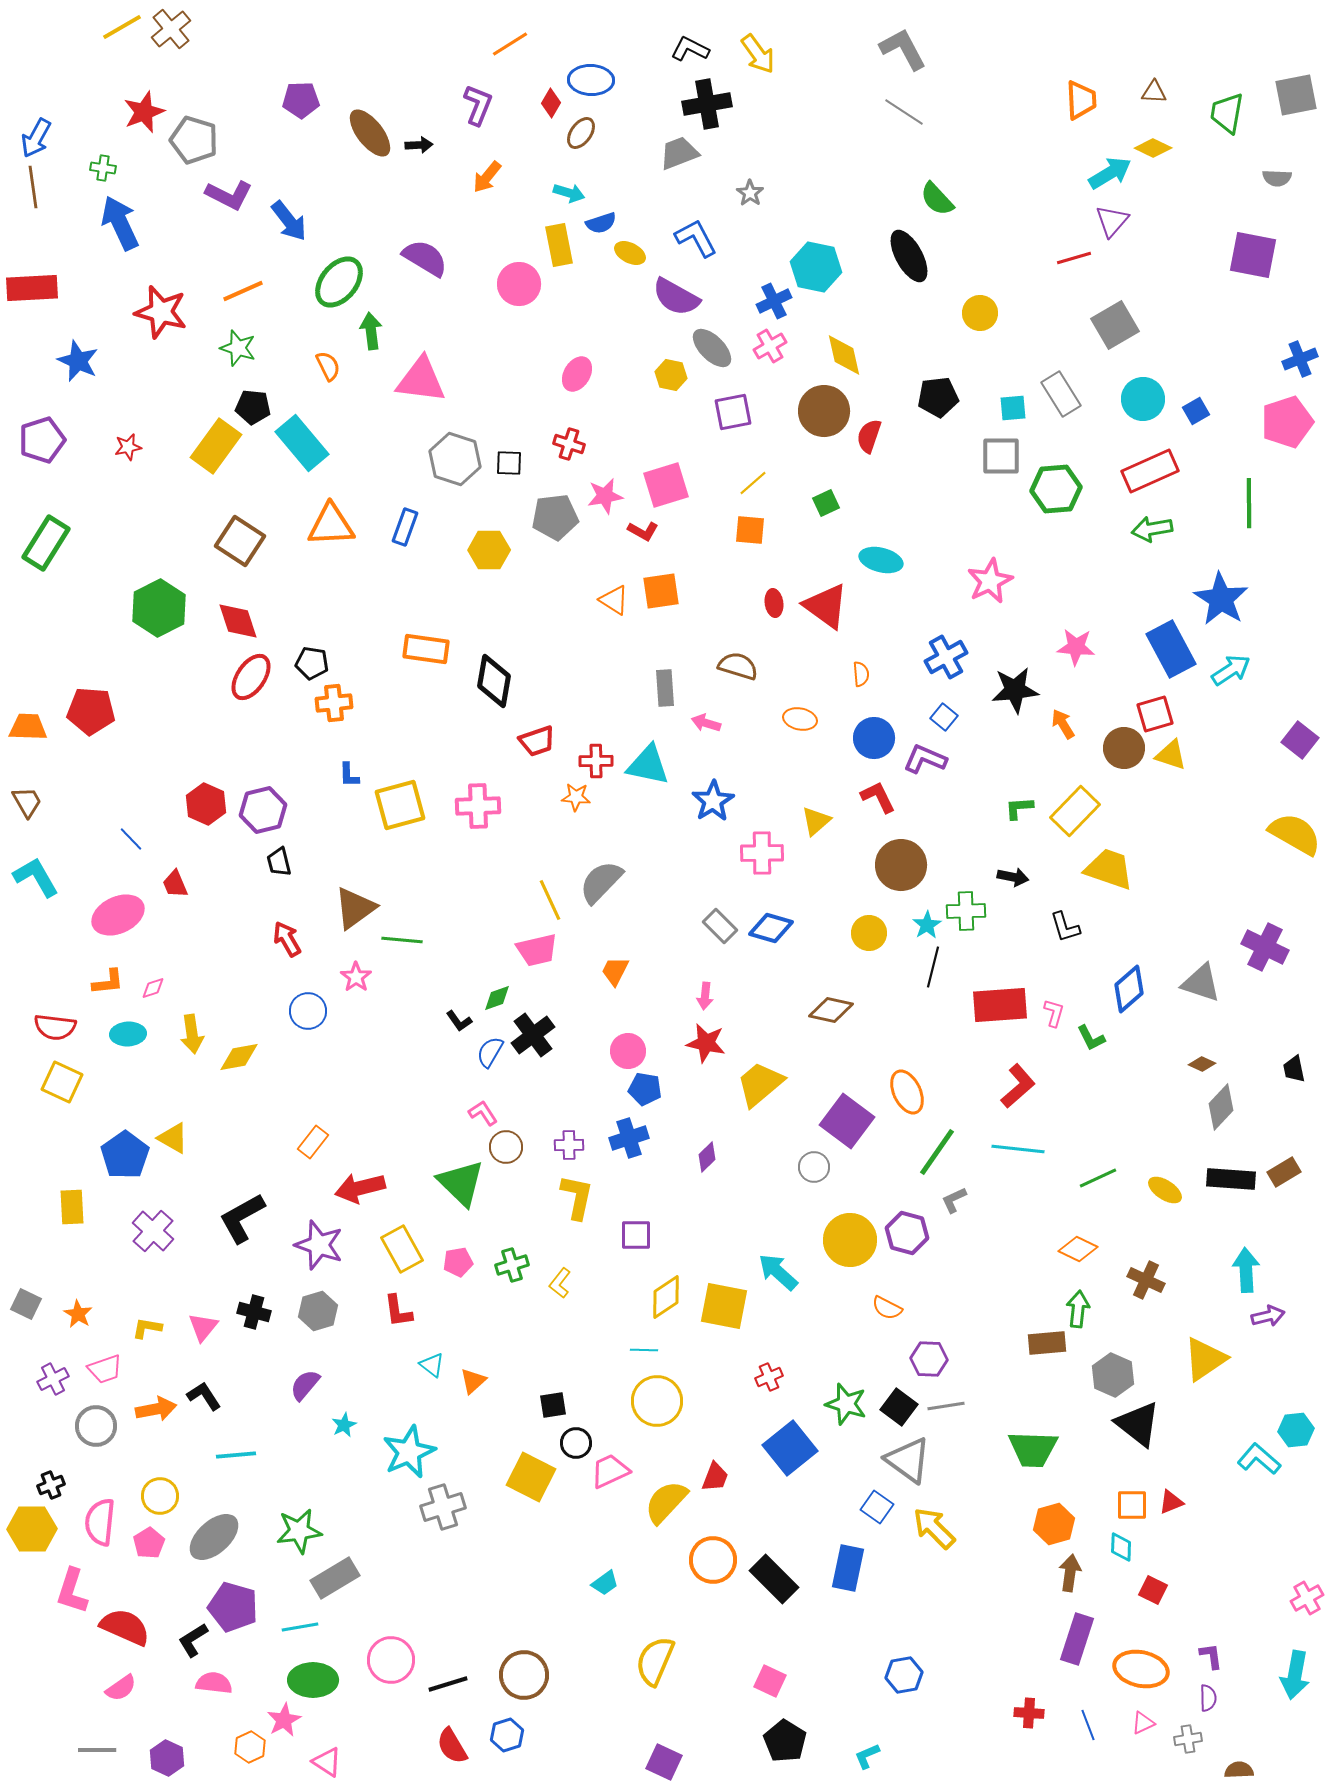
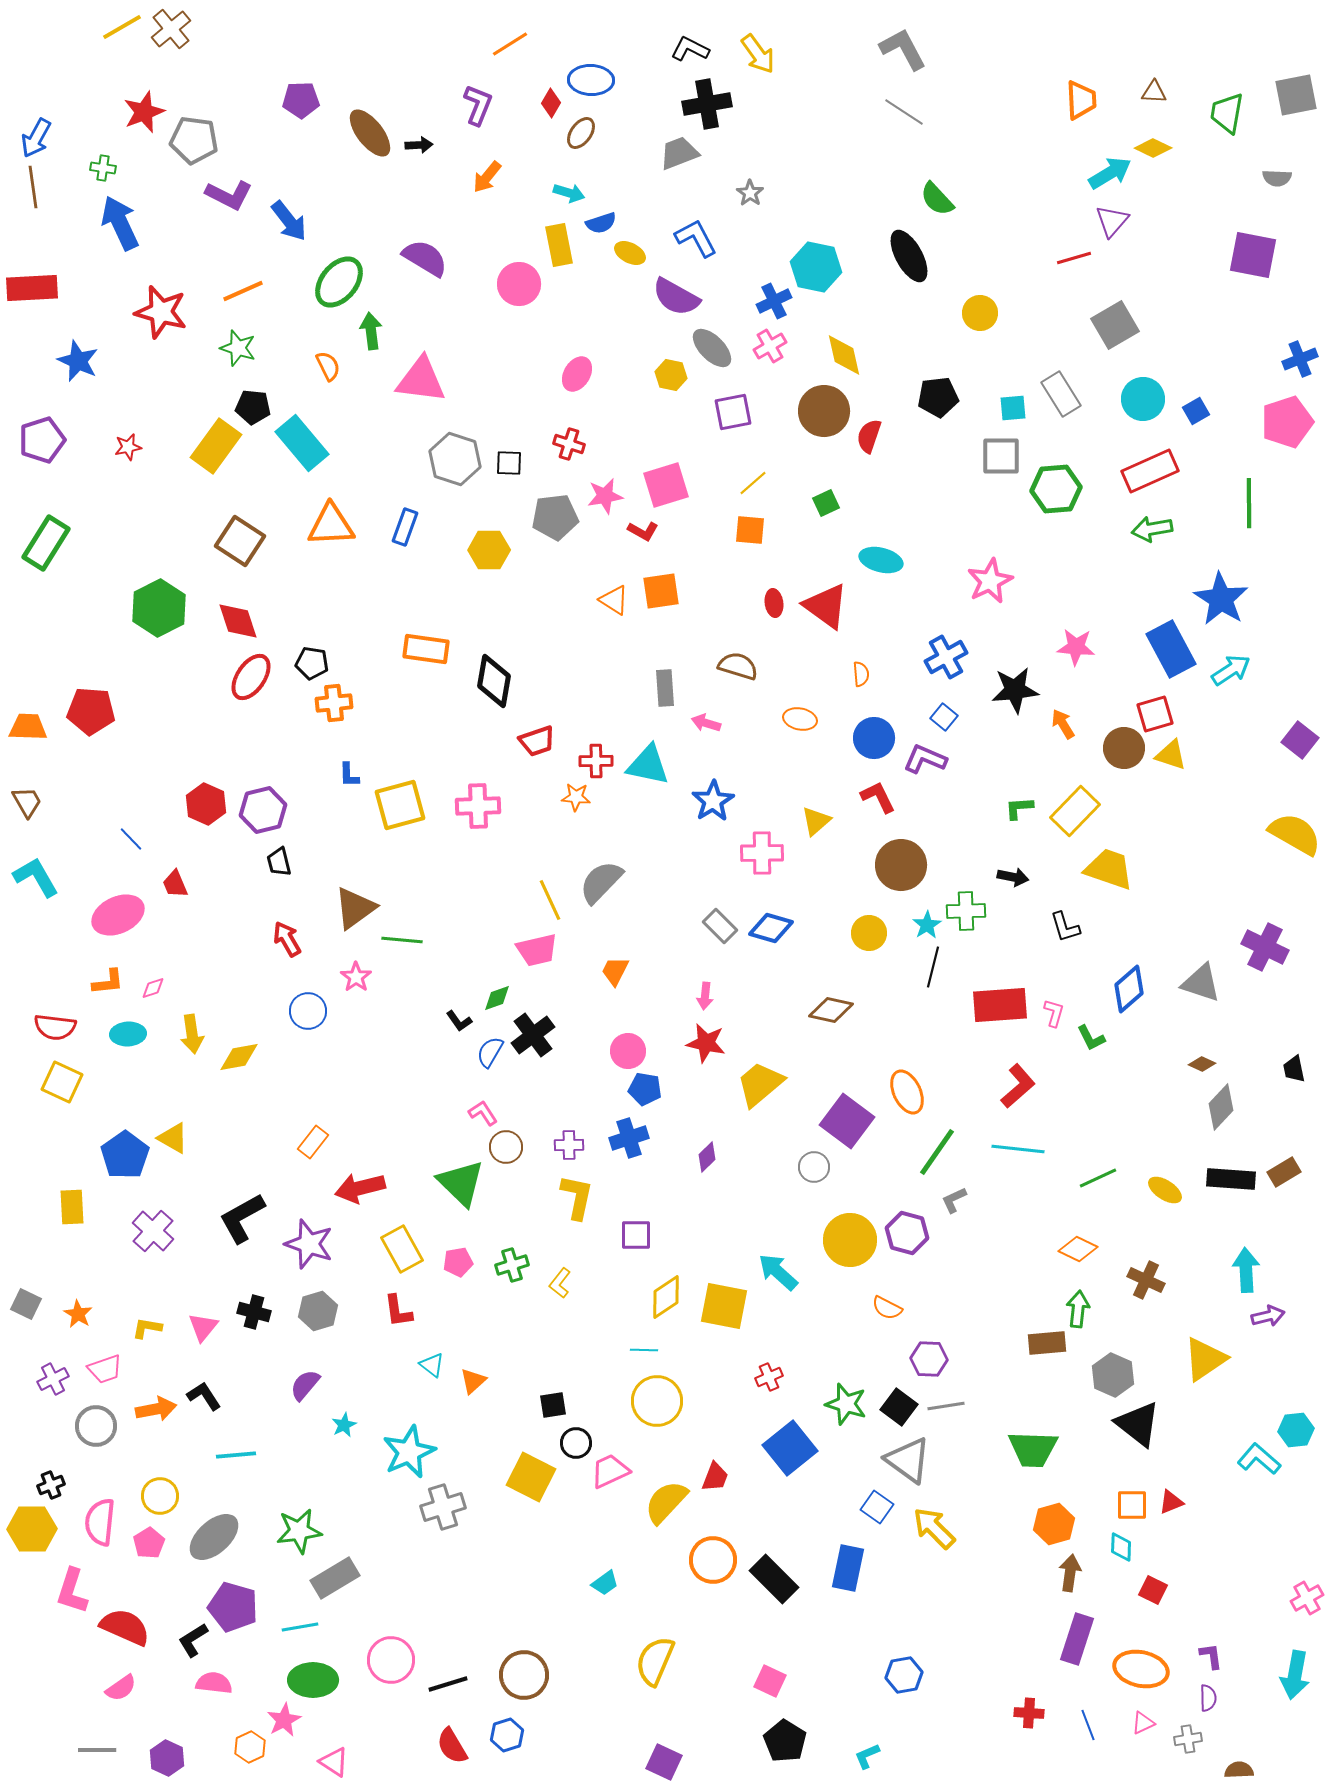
gray pentagon at (194, 140): rotated 9 degrees counterclockwise
purple star at (319, 1245): moved 10 px left, 1 px up
pink triangle at (327, 1762): moved 7 px right
